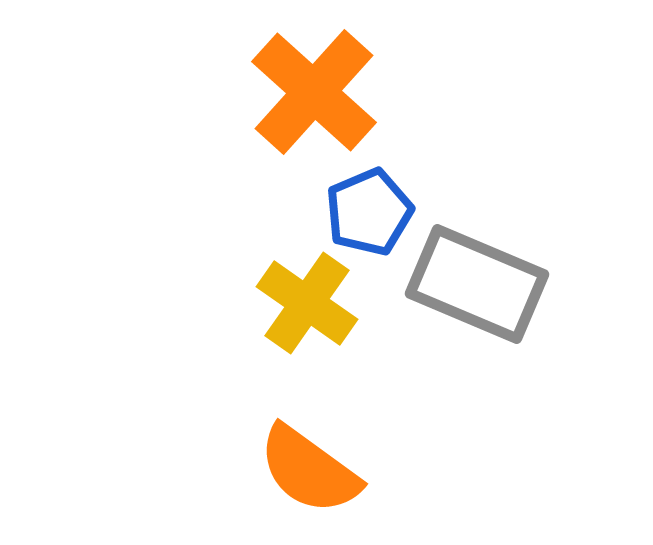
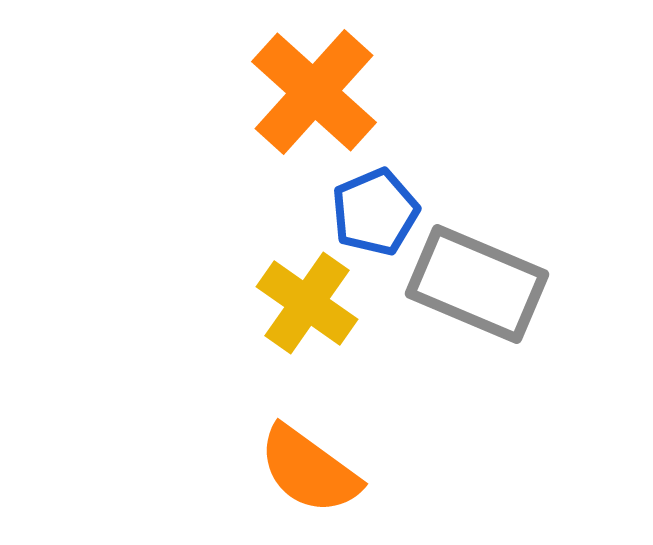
blue pentagon: moved 6 px right
